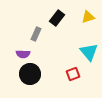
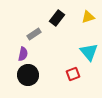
gray rectangle: moved 2 px left; rotated 32 degrees clockwise
purple semicircle: rotated 80 degrees counterclockwise
black circle: moved 2 px left, 1 px down
